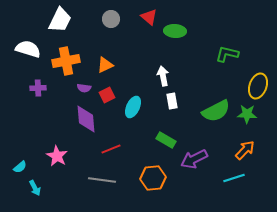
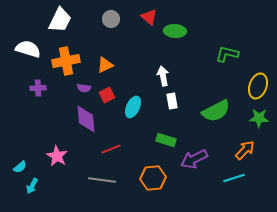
green star: moved 12 px right, 4 px down
green rectangle: rotated 12 degrees counterclockwise
cyan arrow: moved 3 px left, 2 px up; rotated 56 degrees clockwise
